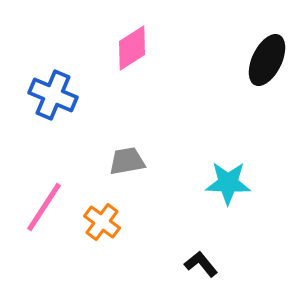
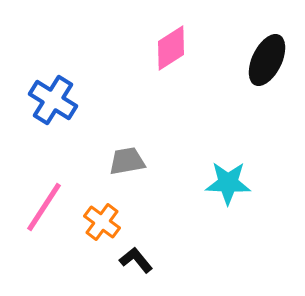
pink diamond: moved 39 px right
blue cross: moved 5 px down; rotated 9 degrees clockwise
black L-shape: moved 65 px left, 4 px up
